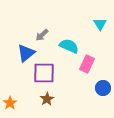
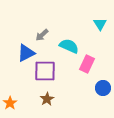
blue triangle: rotated 12 degrees clockwise
purple square: moved 1 px right, 2 px up
